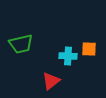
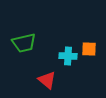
green trapezoid: moved 3 px right, 1 px up
red triangle: moved 4 px left, 1 px up; rotated 42 degrees counterclockwise
